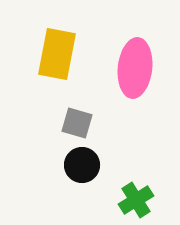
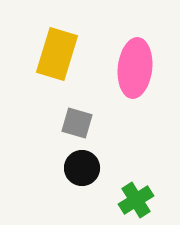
yellow rectangle: rotated 6 degrees clockwise
black circle: moved 3 px down
